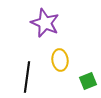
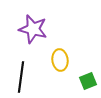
purple star: moved 12 px left, 6 px down; rotated 8 degrees counterclockwise
black line: moved 6 px left
